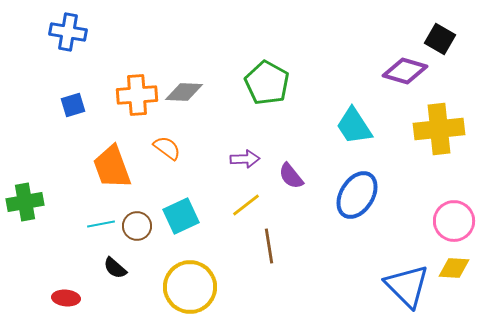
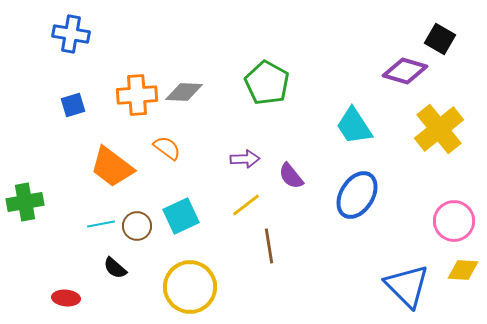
blue cross: moved 3 px right, 2 px down
yellow cross: rotated 33 degrees counterclockwise
orange trapezoid: rotated 33 degrees counterclockwise
yellow diamond: moved 9 px right, 2 px down
